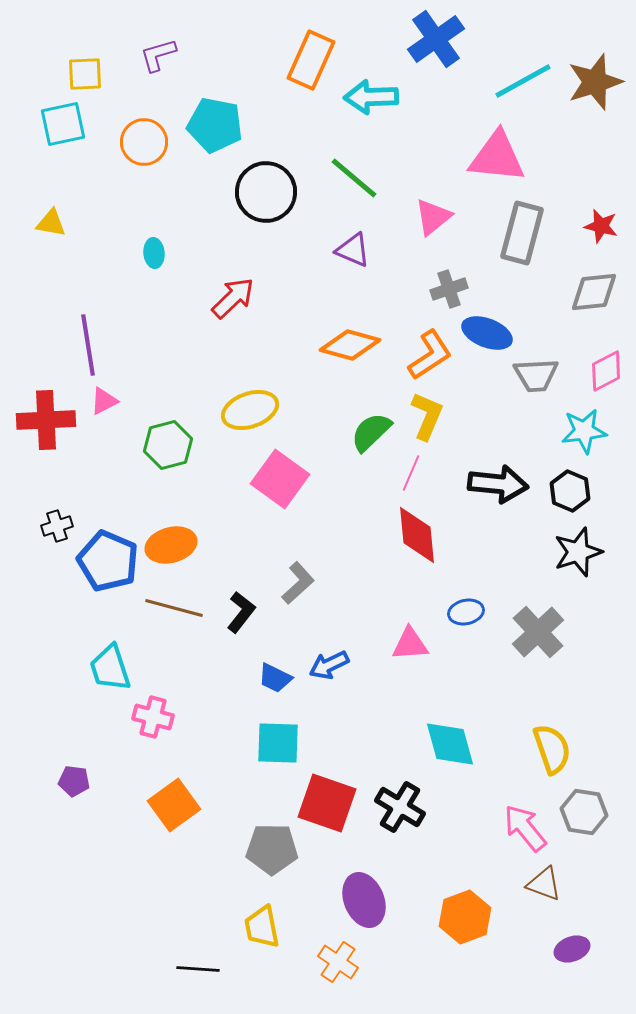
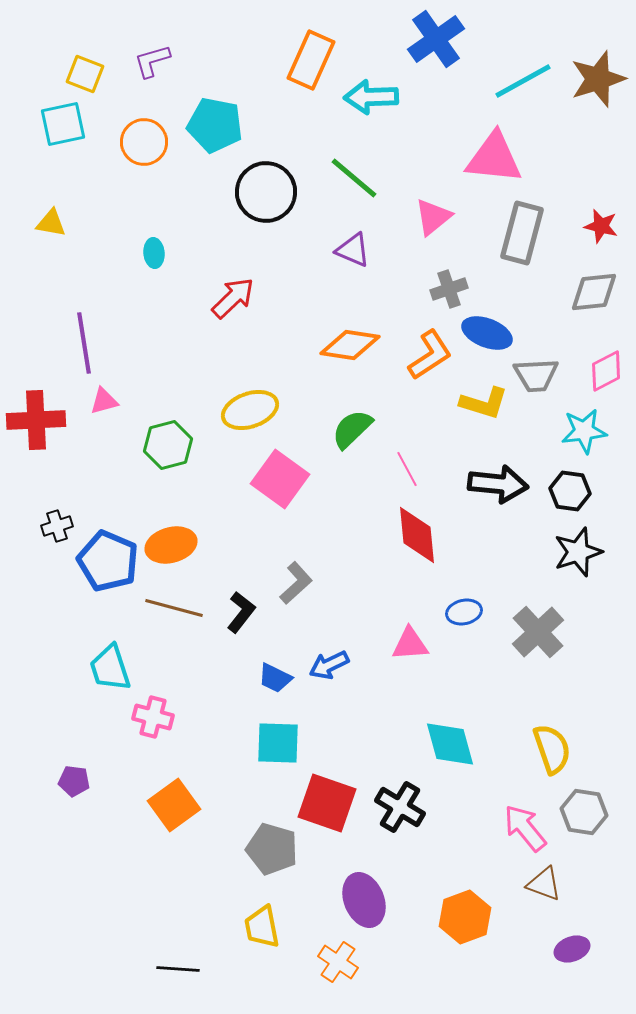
purple L-shape at (158, 55): moved 6 px left, 6 px down
yellow square at (85, 74): rotated 24 degrees clockwise
brown star at (595, 82): moved 3 px right, 3 px up
pink triangle at (497, 157): moved 3 px left, 1 px down
purple line at (88, 345): moved 4 px left, 2 px up
orange diamond at (350, 345): rotated 6 degrees counterclockwise
pink triangle at (104, 401): rotated 12 degrees clockwise
yellow L-shape at (427, 416): moved 57 px right, 13 px up; rotated 84 degrees clockwise
red cross at (46, 420): moved 10 px left
green semicircle at (371, 432): moved 19 px left, 3 px up
pink line at (411, 473): moved 4 px left, 4 px up; rotated 51 degrees counterclockwise
black hexagon at (570, 491): rotated 15 degrees counterclockwise
gray L-shape at (298, 583): moved 2 px left
blue ellipse at (466, 612): moved 2 px left
gray pentagon at (272, 849): rotated 15 degrees clockwise
black line at (198, 969): moved 20 px left
